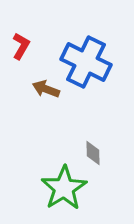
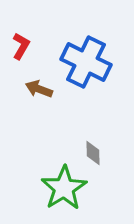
brown arrow: moved 7 px left
